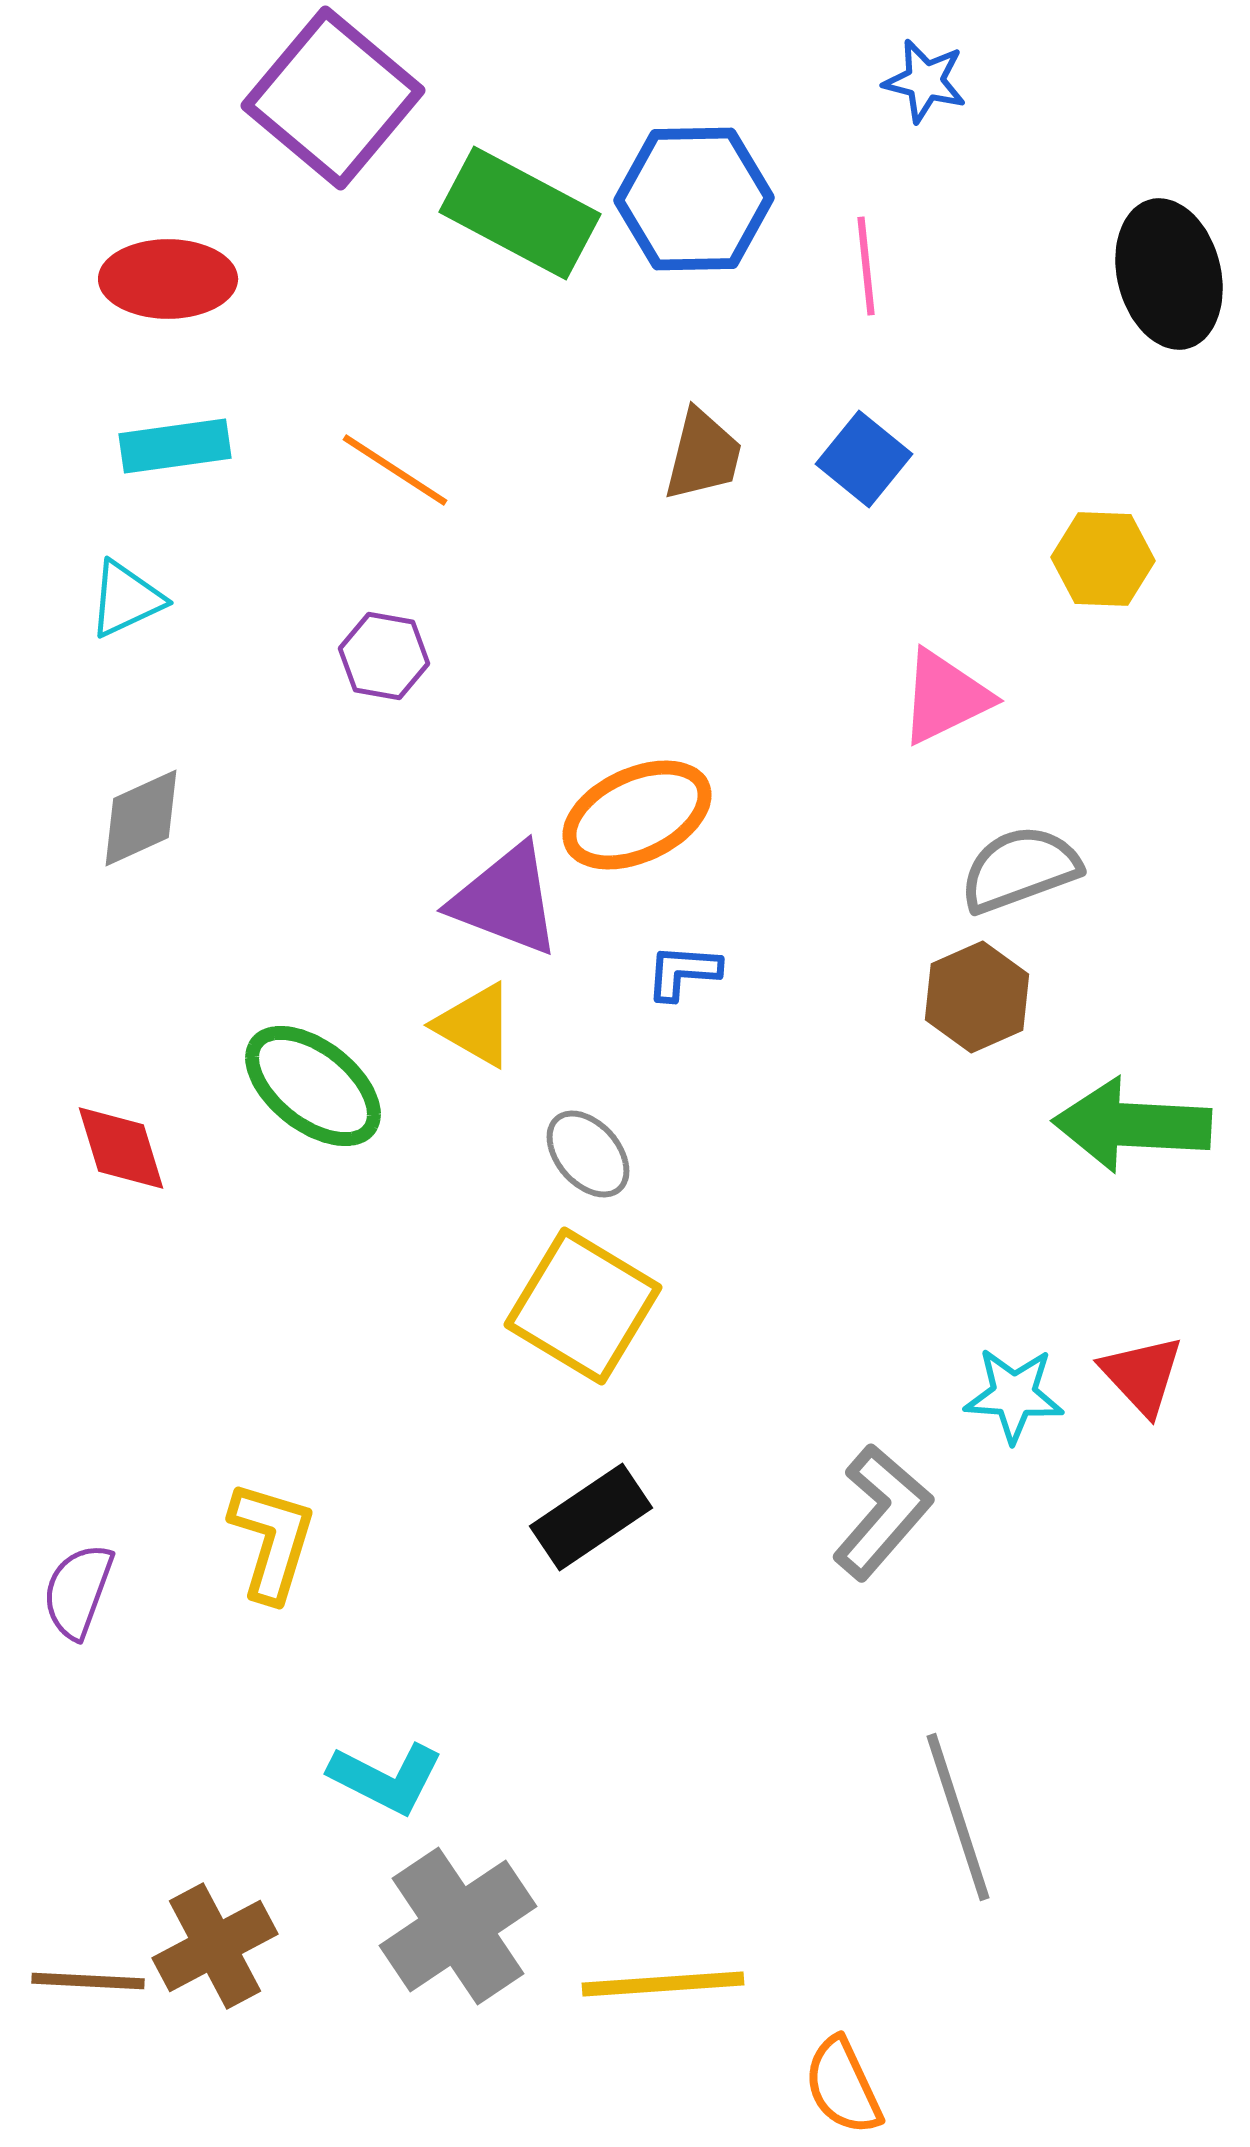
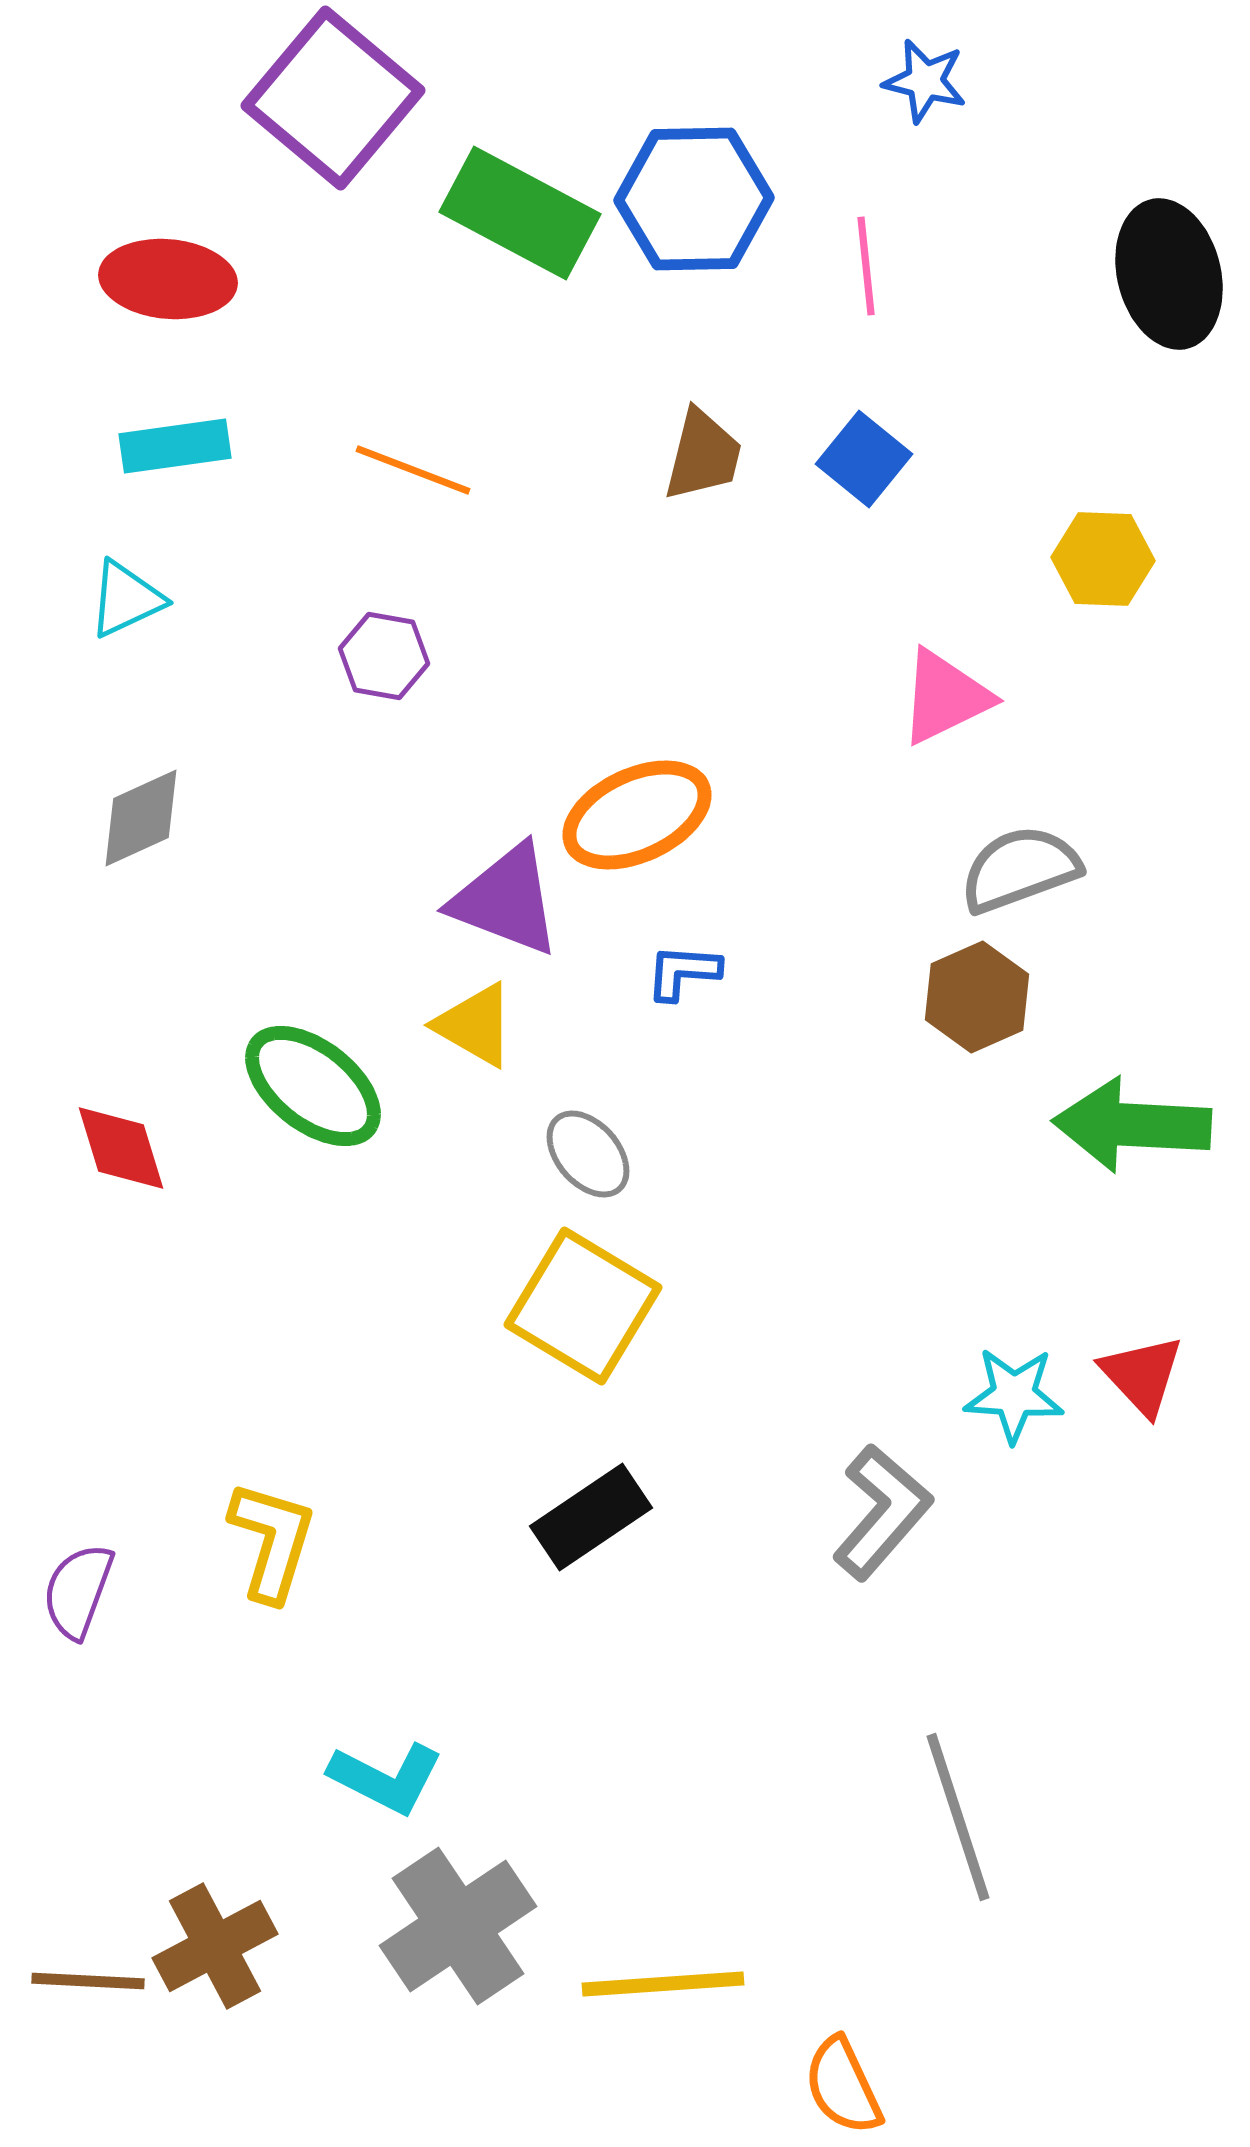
red ellipse: rotated 5 degrees clockwise
orange line: moved 18 px right; rotated 12 degrees counterclockwise
